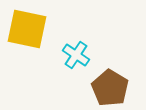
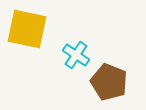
brown pentagon: moved 1 px left, 6 px up; rotated 9 degrees counterclockwise
